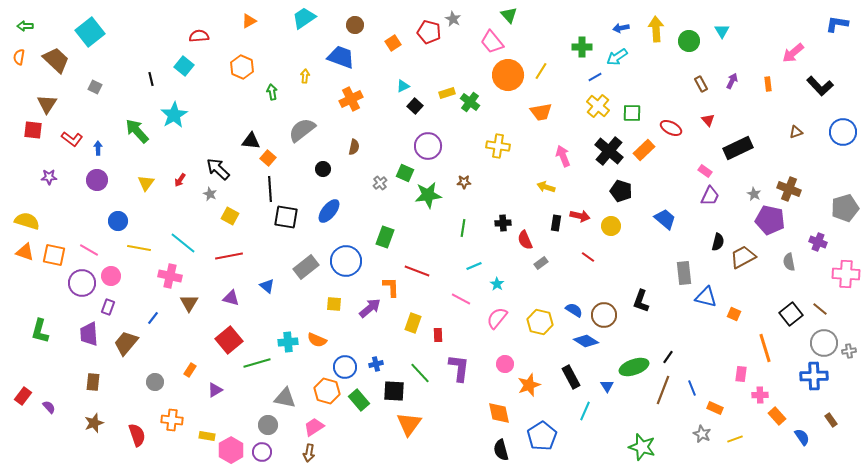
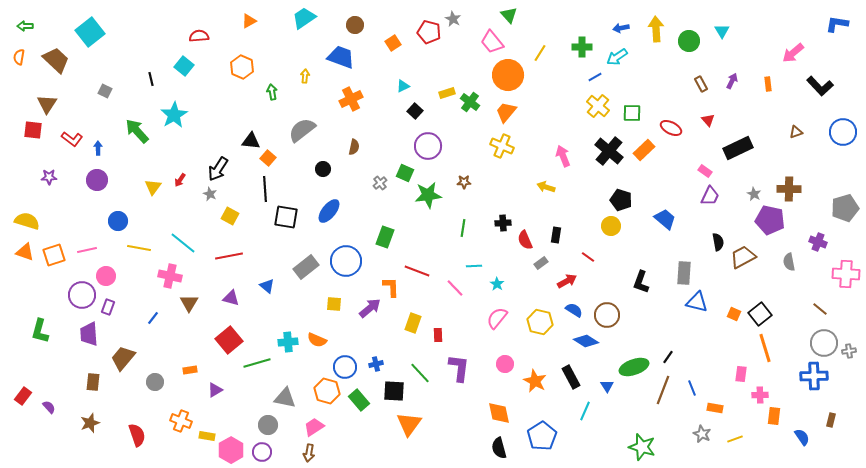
yellow line at (541, 71): moved 1 px left, 18 px up
gray square at (95, 87): moved 10 px right, 4 px down
black square at (415, 106): moved 5 px down
orange trapezoid at (541, 112): moved 35 px left; rotated 140 degrees clockwise
yellow cross at (498, 146): moved 4 px right; rotated 15 degrees clockwise
black arrow at (218, 169): rotated 100 degrees counterclockwise
yellow triangle at (146, 183): moved 7 px right, 4 px down
black line at (270, 189): moved 5 px left
brown cross at (789, 189): rotated 20 degrees counterclockwise
black pentagon at (621, 191): moved 9 px down
red arrow at (580, 216): moved 13 px left, 65 px down; rotated 42 degrees counterclockwise
black rectangle at (556, 223): moved 12 px down
black semicircle at (718, 242): rotated 24 degrees counterclockwise
pink line at (89, 250): moved 2 px left; rotated 42 degrees counterclockwise
orange square at (54, 255): rotated 30 degrees counterclockwise
cyan line at (474, 266): rotated 21 degrees clockwise
gray rectangle at (684, 273): rotated 10 degrees clockwise
pink circle at (111, 276): moved 5 px left
purple circle at (82, 283): moved 12 px down
blue triangle at (706, 297): moved 9 px left, 5 px down
pink line at (461, 299): moved 6 px left, 11 px up; rotated 18 degrees clockwise
black L-shape at (641, 301): moved 19 px up
black square at (791, 314): moved 31 px left
brown circle at (604, 315): moved 3 px right
brown trapezoid at (126, 343): moved 3 px left, 15 px down
orange rectangle at (190, 370): rotated 48 degrees clockwise
orange star at (529, 385): moved 6 px right, 4 px up; rotated 25 degrees counterclockwise
orange rectangle at (715, 408): rotated 14 degrees counterclockwise
orange rectangle at (777, 416): moved 3 px left; rotated 48 degrees clockwise
orange cross at (172, 420): moved 9 px right, 1 px down; rotated 15 degrees clockwise
brown rectangle at (831, 420): rotated 48 degrees clockwise
brown star at (94, 423): moved 4 px left
black semicircle at (501, 450): moved 2 px left, 2 px up
